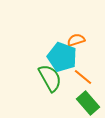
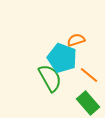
cyan pentagon: moved 1 px down
orange line: moved 6 px right, 2 px up
